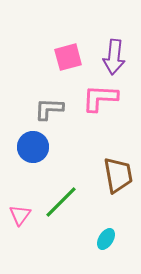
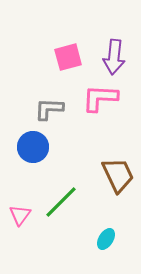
brown trapezoid: rotated 15 degrees counterclockwise
